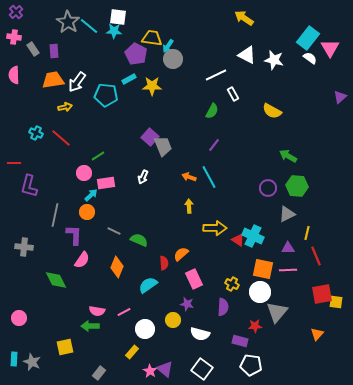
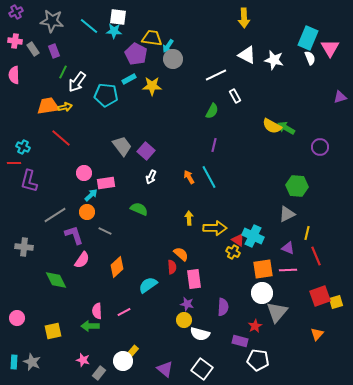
purple cross at (16, 12): rotated 16 degrees clockwise
yellow arrow at (244, 18): rotated 126 degrees counterclockwise
gray star at (68, 22): moved 16 px left, 1 px up; rotated 25 degrees counterclockwise
pink cross at (14, 37): moved 1 px right, 4 px down
cyan rectangle at (308, 38): rotated 15 degrees counterclockwise
purple rectangle at (54, 51): rotated 16 degrees counterclockwise
white semicircle at (310, 58): rotated 32 degrees clockwise
orange trapezoid at (53, 80): moved 5 px left, 26 px down
white rectangle at (233, 94): moved 2 px right, 2 px down
purple triangle at (340, 97): rotated 24 degrees clockwise
yellow semicircle at (272, 111): moved 15 px down
cyan cross at (36, 133): moved 13 px left, 14 px down
purple square at (150, 137): moved 4 px left, 14 px down
purple line at (214, 145): rotated 24 degrees counterclockwise
gray trapezoid at (163, 146): moved 41 px left; rotated 15 degrees counterclockwise
green line at (98, 156): moved 35 px left, 84 px up; rotated 32 degrees counterclockwise
green arrow at (288, 156): moved 2 px left, 28 px up
white arrow at (143, 177): moved 8 px right
orange arrow at (189, 177): rotated 40 degrees clockwise
purple L-shape at (29, 186): moved 5 px up
purple circle at (268, 188): moved 52 px right, 41 px up
yellow arrow at (189, 206): moved 12 px down
gray line at (55, 215): rotated 45 degrees clockwise
gray line at (114, 231): moved 9 px left
purple L-shape at (74, 235): rotated 20 degrees counterclockwise
green semicircle at (139, 240): moved 31 px up
purple triangle at (288, 248): rotated 24 degrees clockwise
orange semicircle at (181, 254): rotated 84 degrees clockwise
red semicircle at (164, 263): moved 8 px right, 4 px down
orange diamond at (117, 267): rotated 25 degrees clockwise
orange square at (263, 269): rotated 20 degrees counterclockwise
pink rectangle at (194, 279): rotated 18 degrees clockwise
yellow cross at (232, 284): moved 1 px right, 32 px up
white circle at (260, 292): moved 2 px right, 1 px down
red square at (322, 294): moved 2 px left, 2 px down; rotated 10 degrees counterclockwise
yellow square at (336, 302): rotated 24 degrees counterclockwise
pink semicircle at (97, 311): rotated 77 degrees clockwise
pink circle at (19, 318): moved 2 px left
yellow circle at (173, 320): moved 11 px right
red star at (255, 326): rotated 24 degrees counterclockwise
white circle at (145, 329): moved 22 px left, 32 px down
yellow square at (65, 347): moved 12 px left, 16 px up
cyan rectangle at (14, 359): moved 3 px down
white pentagon at (251, 365): moved 7 px right, 5 px up
pink star at (150, 371): moved 67 px left, 11 px up; rotated 16 degrees counterclockwise
